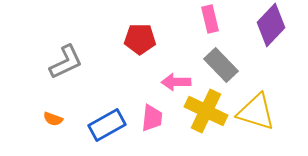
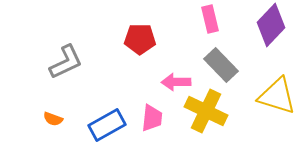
yellow triangle: moved 21 px right, 16 px up
